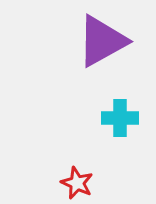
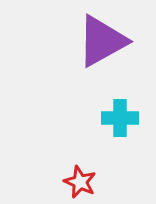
red star: moved 3 px right, 1 px up
